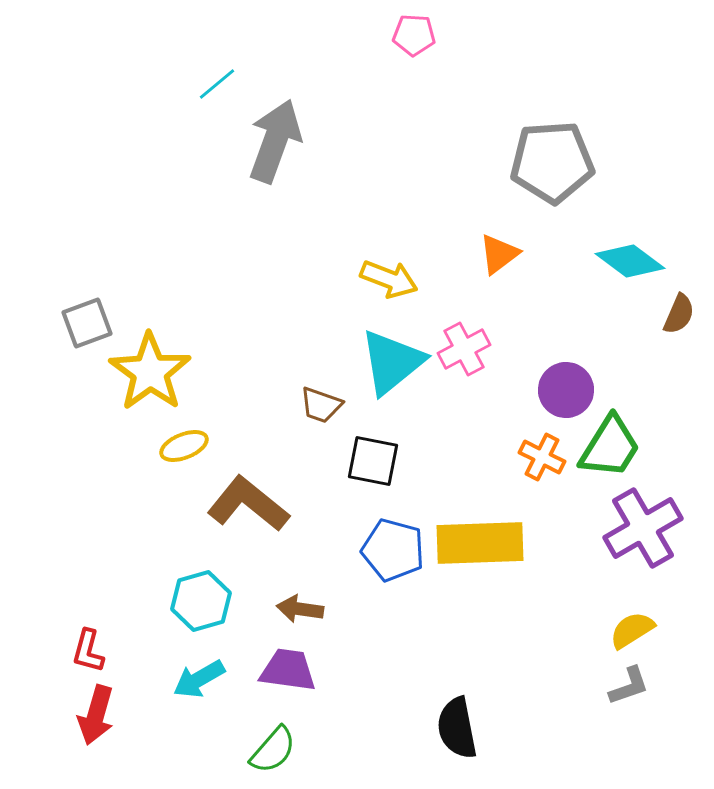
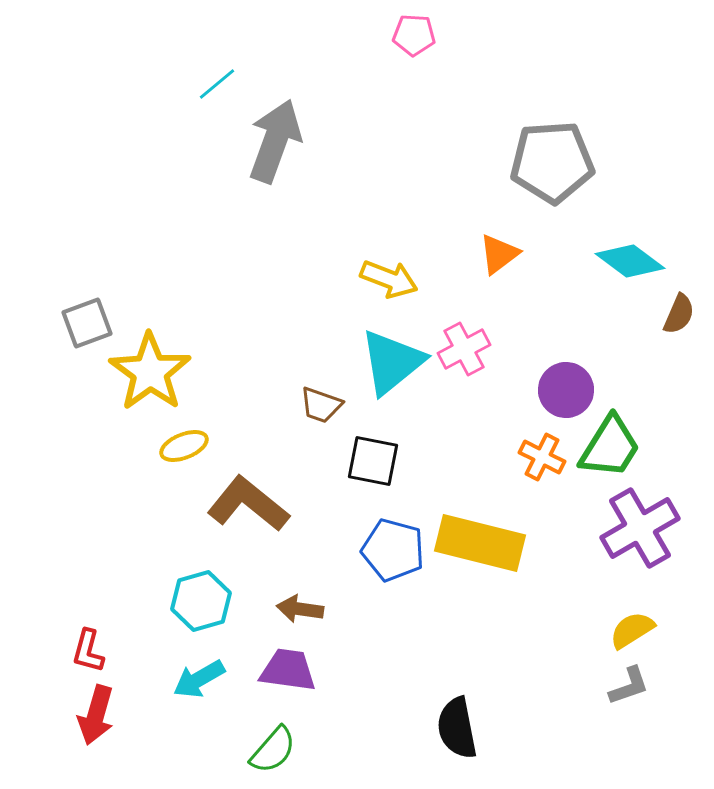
purple cross: moved 3 px left
yellow rectangle: rotated 16 degrees clockwise
